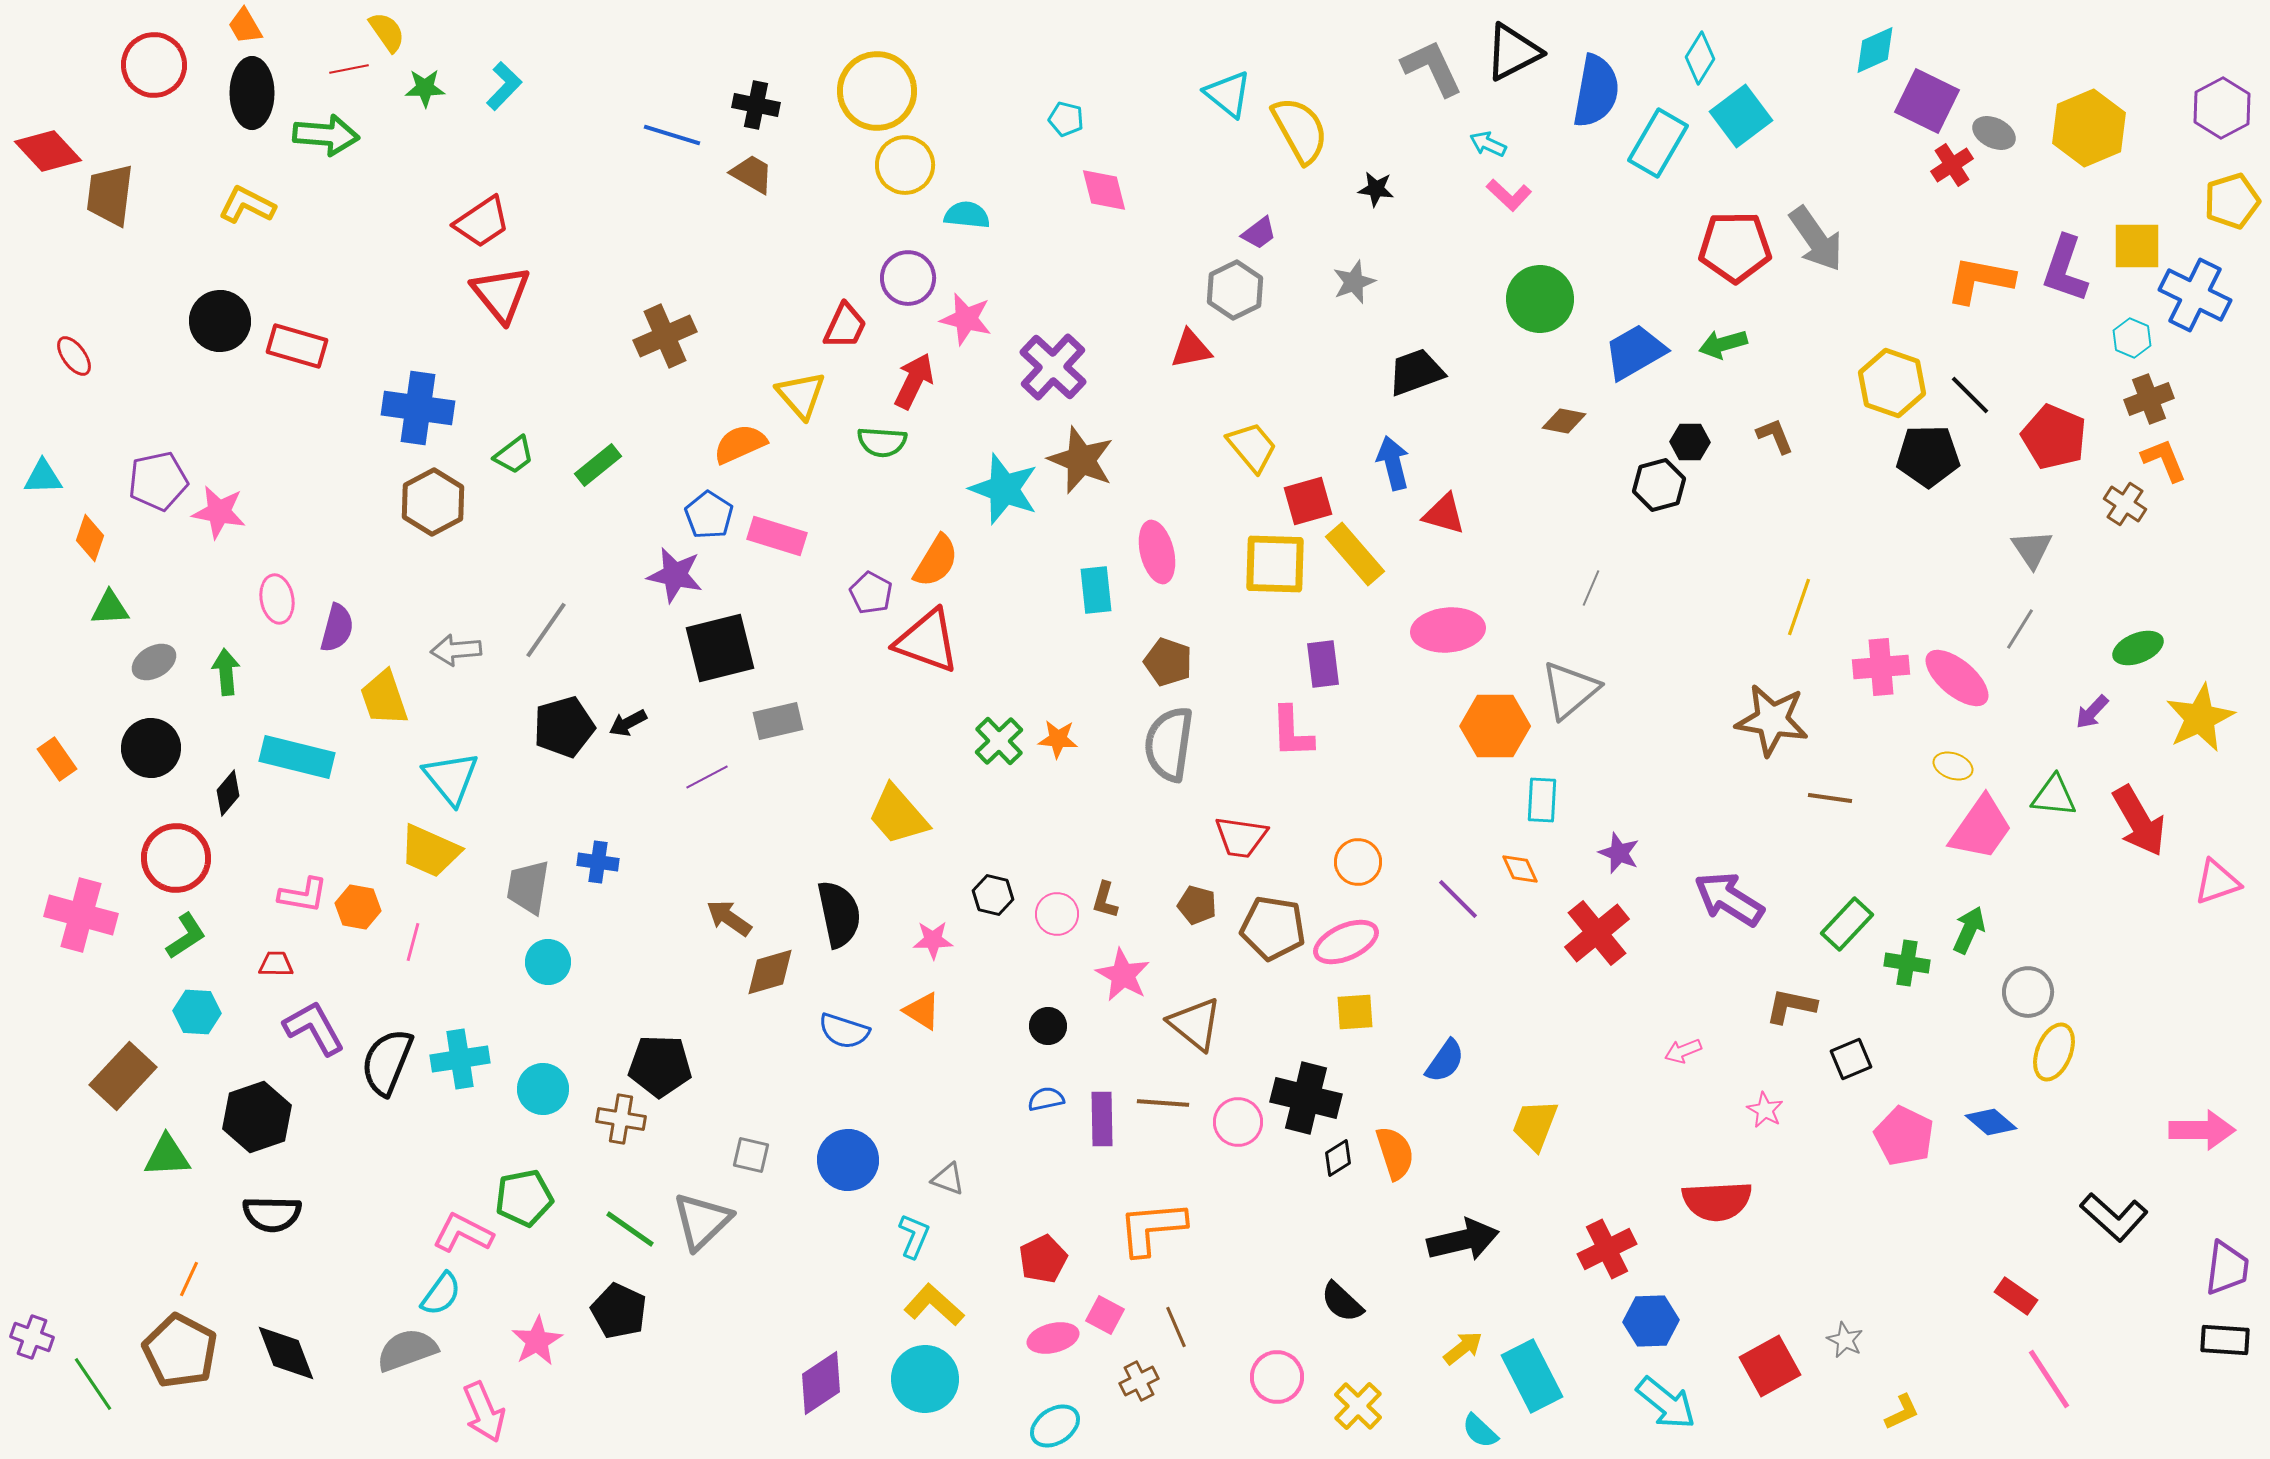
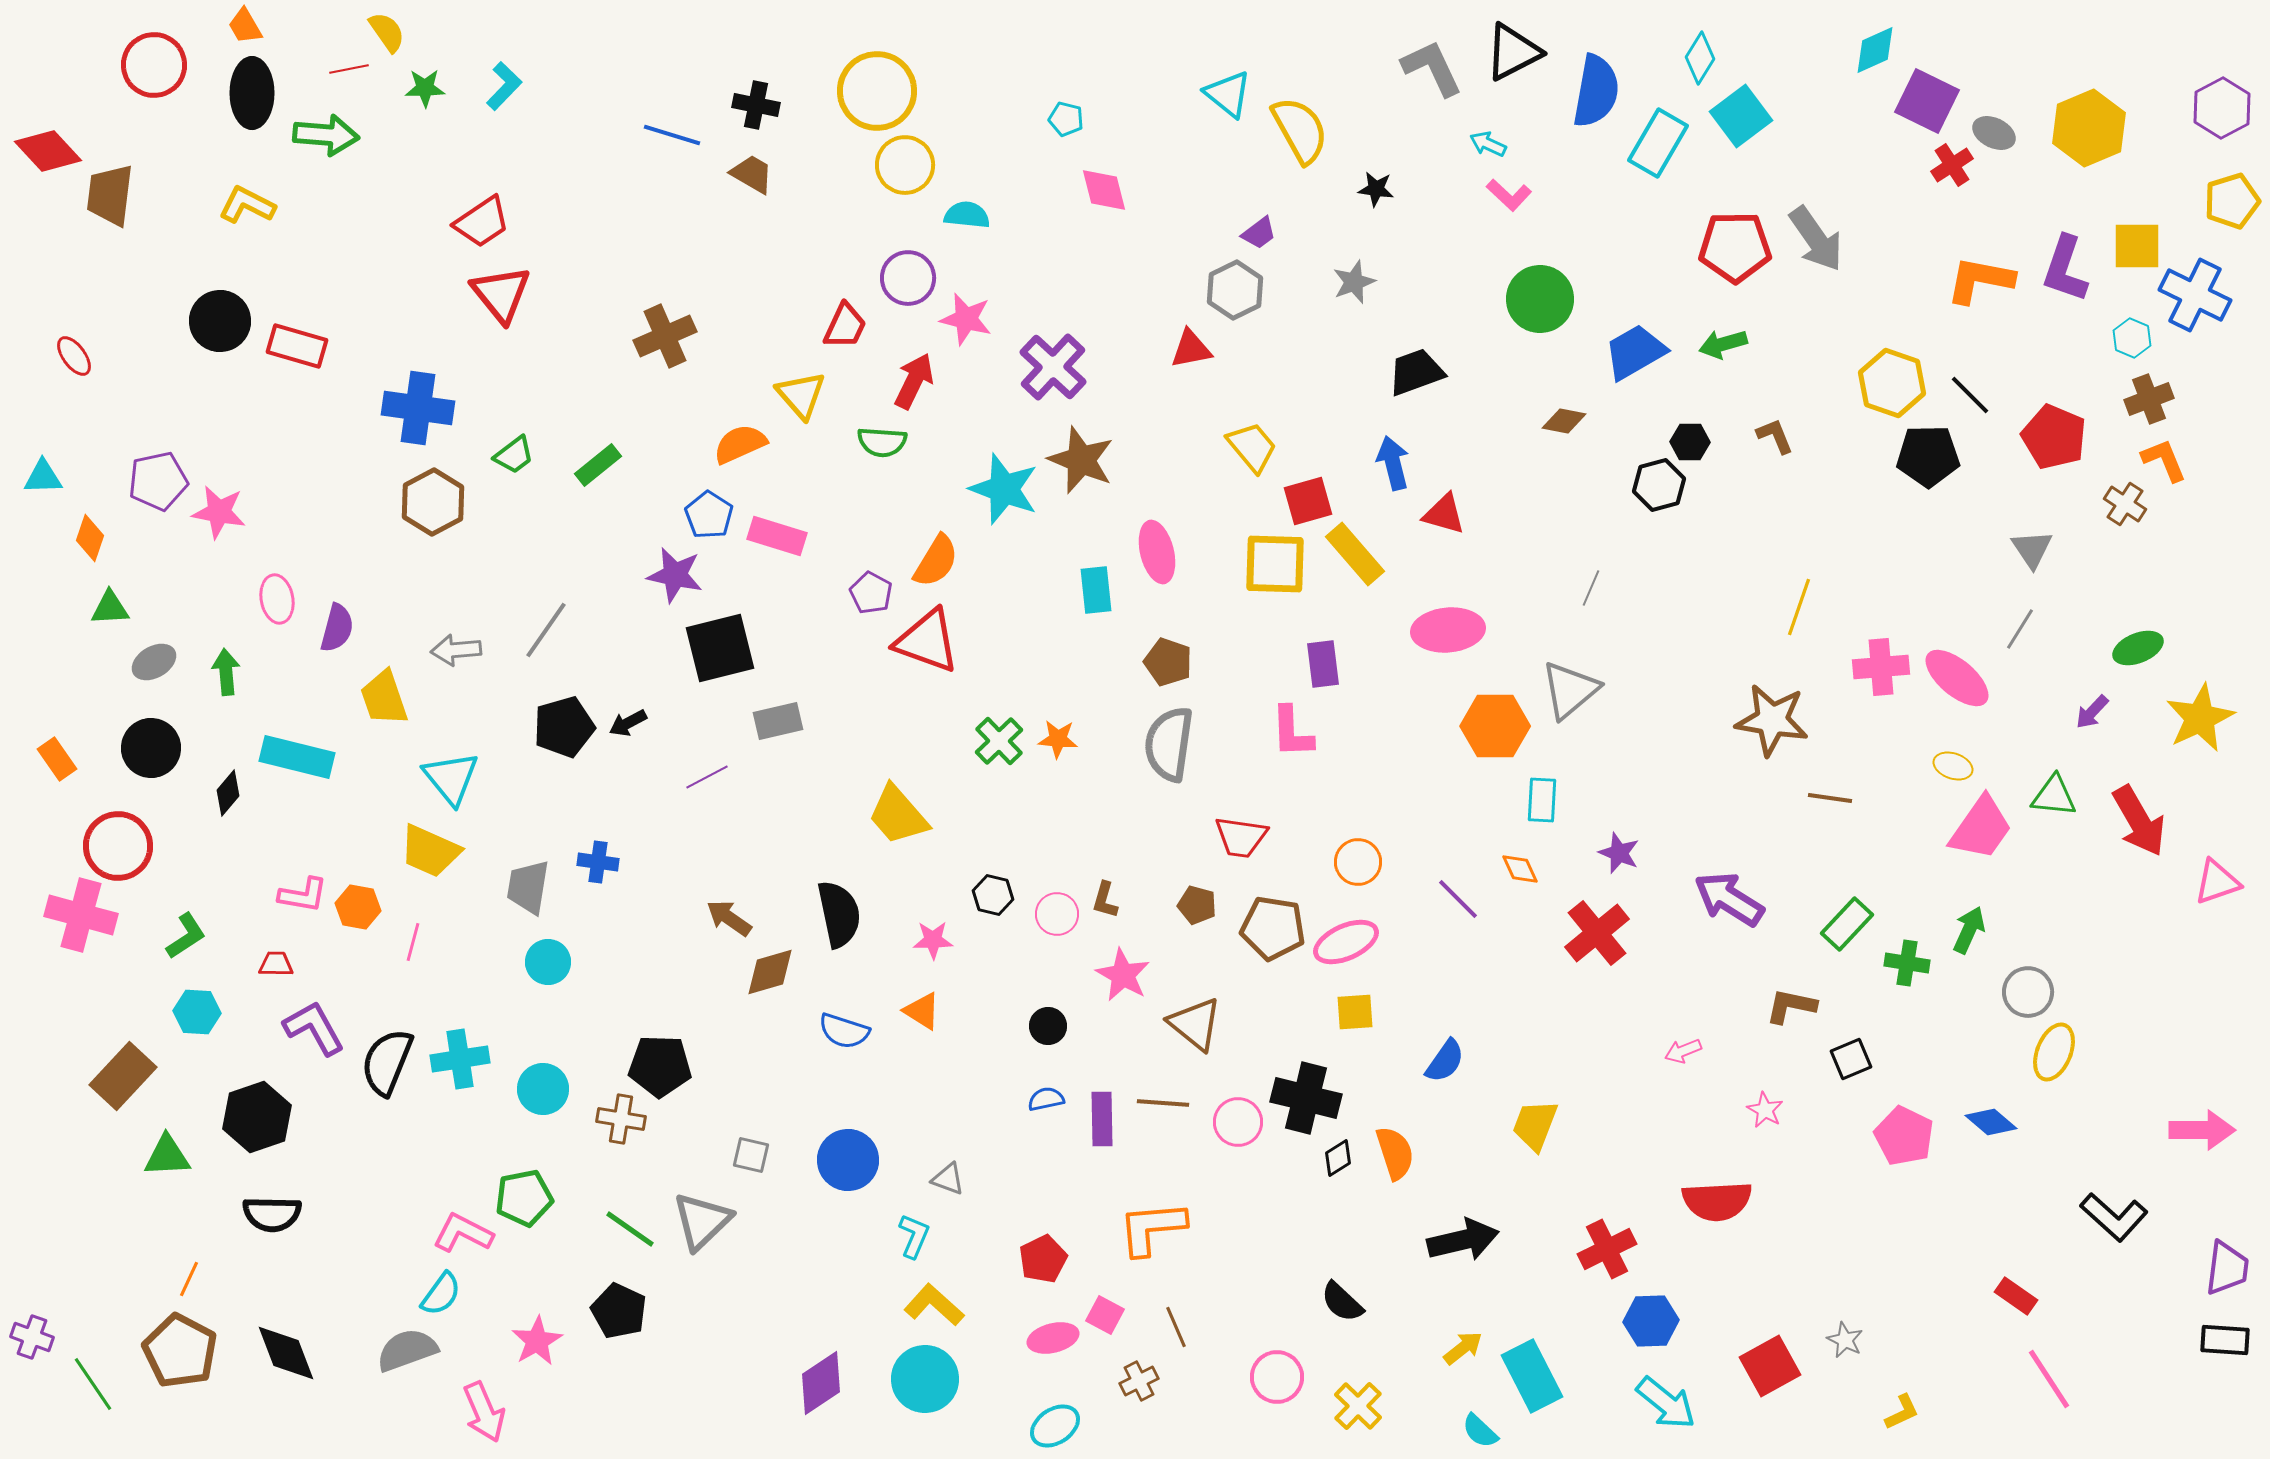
red circle at (176, 858): moved 58 px left, 12 px up
